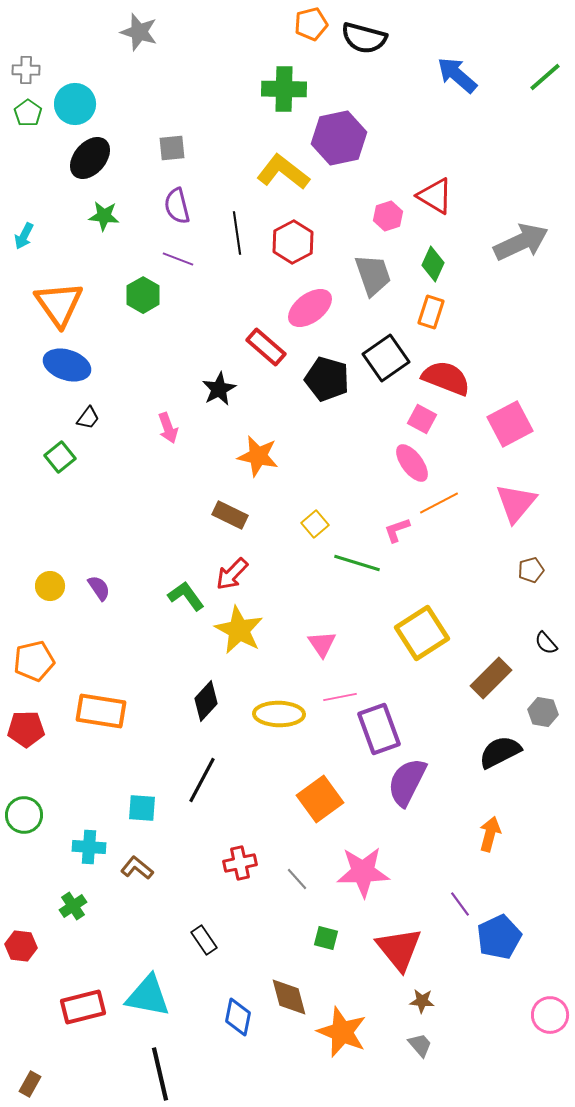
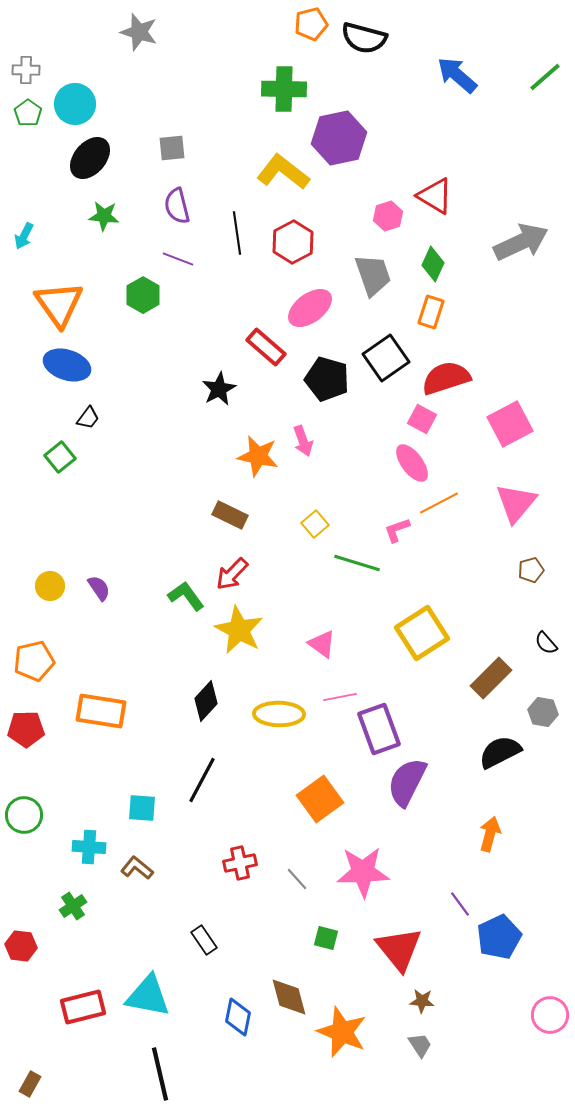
red semicircle at (446, 378): rotated 39 degrees counterclockwise
pink arrow at (168, 428): moved 135 px right, 13 px down
pink triangle at (322, 644): rotated 20 degrees counterclockwise
gray trapezoid at (420, 1045): rotated 8 degrees clockwise
